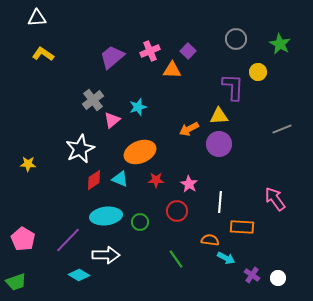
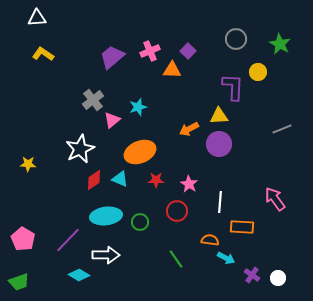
green trapezoid: moved 3 px right
